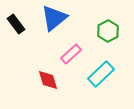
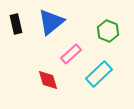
blue triangle: moved 3 px left, 4 px down
black rectangle: rotated 24 degrees clockwise
green hexagon: rotated 10 degrees counterclockwise
cyan rectangle: moved 2 px left
